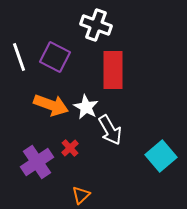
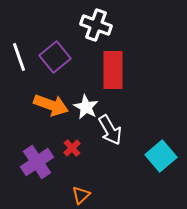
purple square: rotated 24 degrees clockwise
red cross: moved 2 px right
